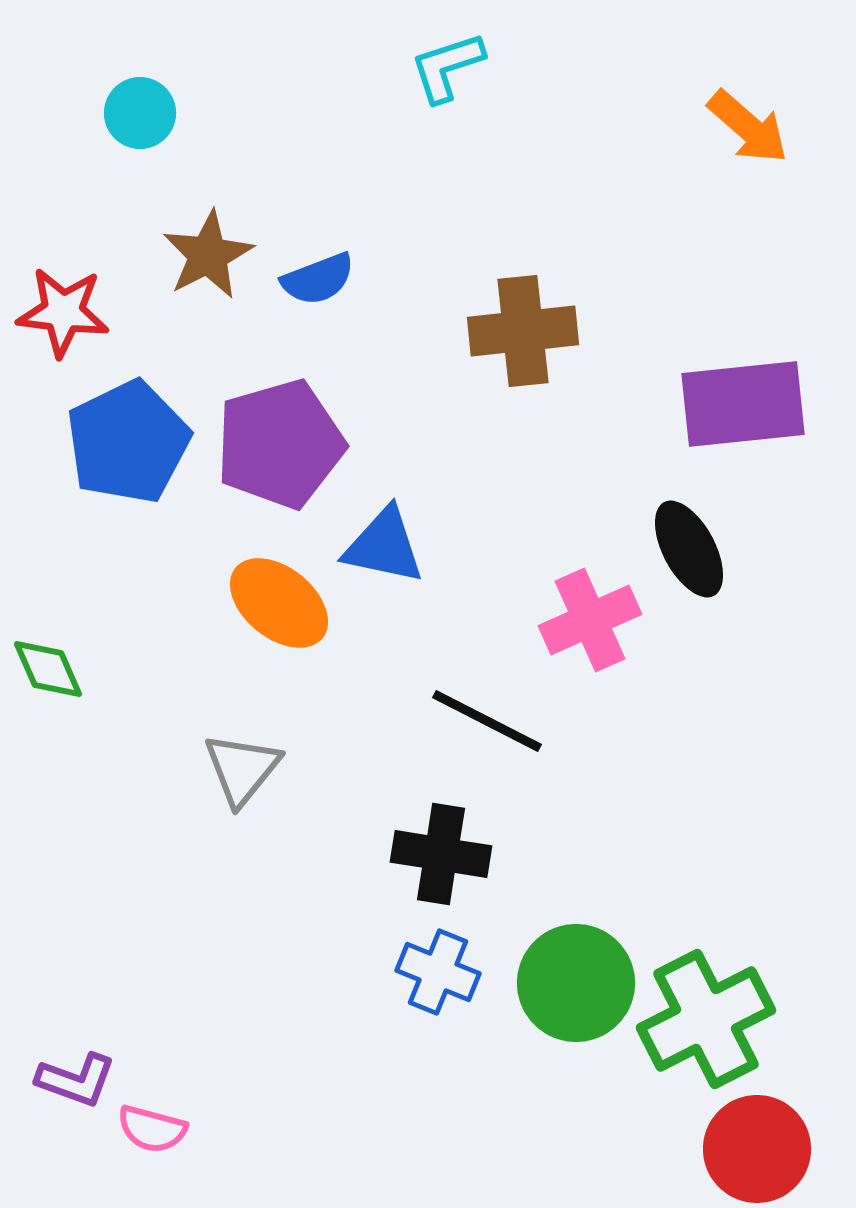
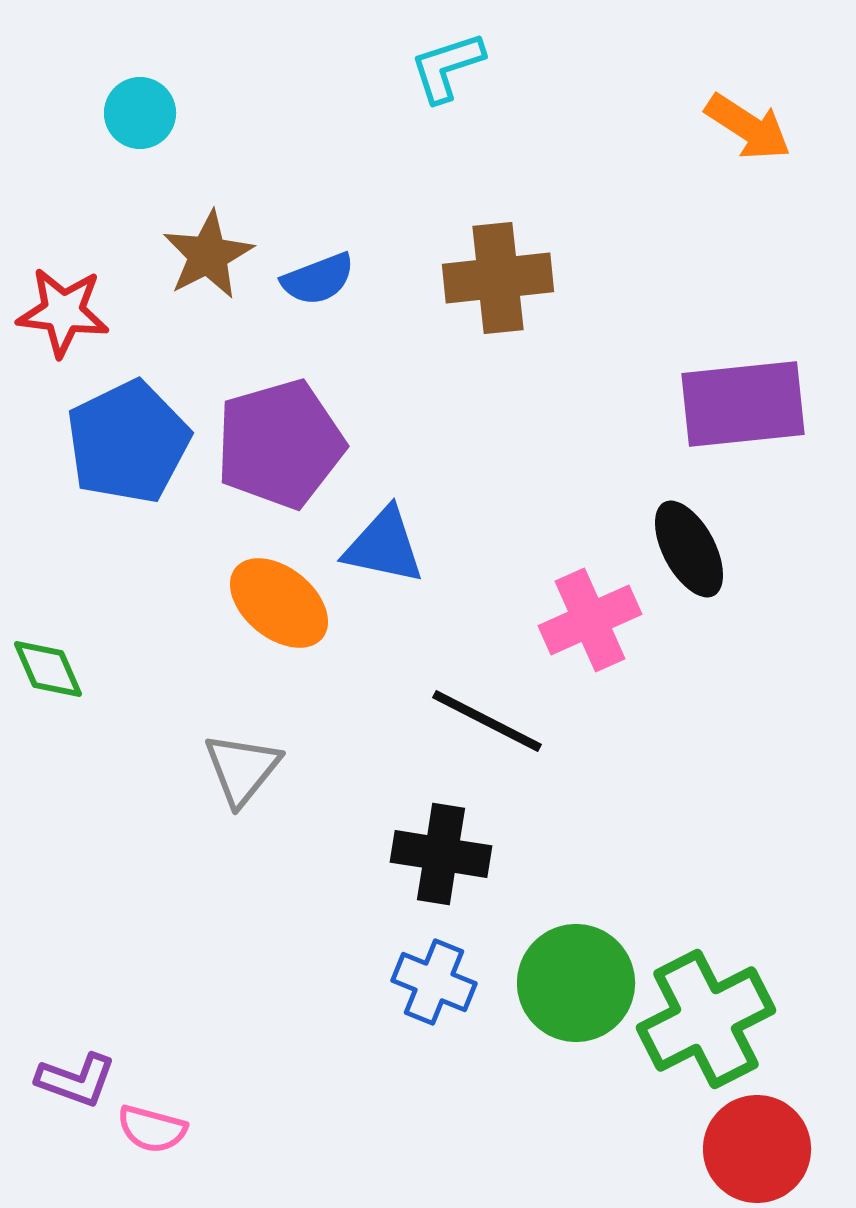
orange arrow: rotated 8 degrees counterclockwise
brown cross: moved 25 px left, 53 px up
blue cross: moved 4 px left, 10 px down
